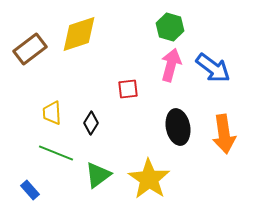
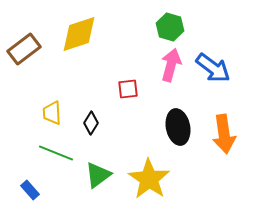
brown rectangle: moved 6 px left
